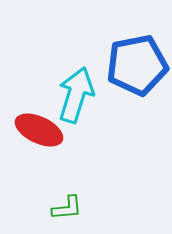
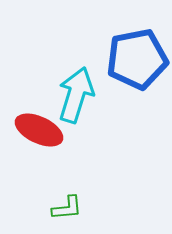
blue pentagon: moved 6 px up
